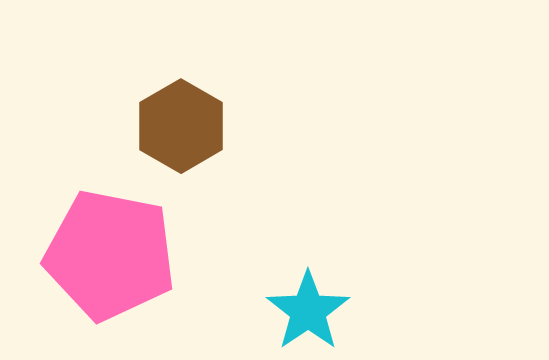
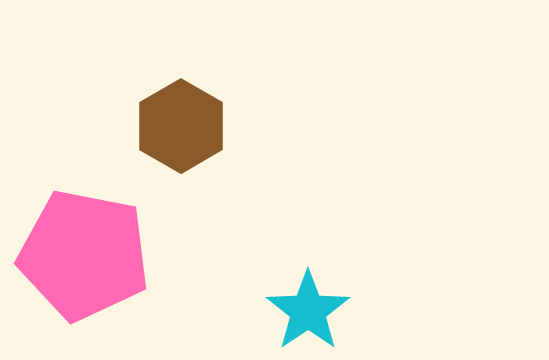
pink pentagon: moved 26 px left
